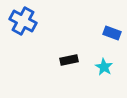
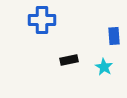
blue cross: moved 19 px right, 1 px up; rotated 28 degrees counterclockwise
blue rectangle: moved 2 px right, 3 px down; rotated 66 degrees clockwise
